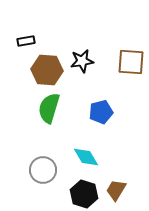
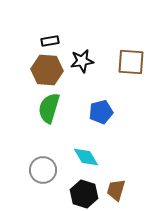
black rectangle: moved 24 px right
brown trapezoid: rotated 15 degrees counterclockwise
